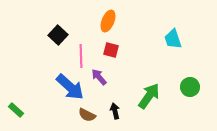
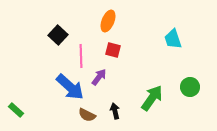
red square: moved 2 px right
purple arrow: rotated 78 degrees clockwise
green arrow: moved 3 px right, 2 px down
